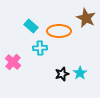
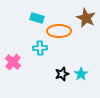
cyan rectangle: moved 6 px right, 8 px up; rotated 24 degrees counterclockwise
cyan star: moved 1 px right, 1 px down
